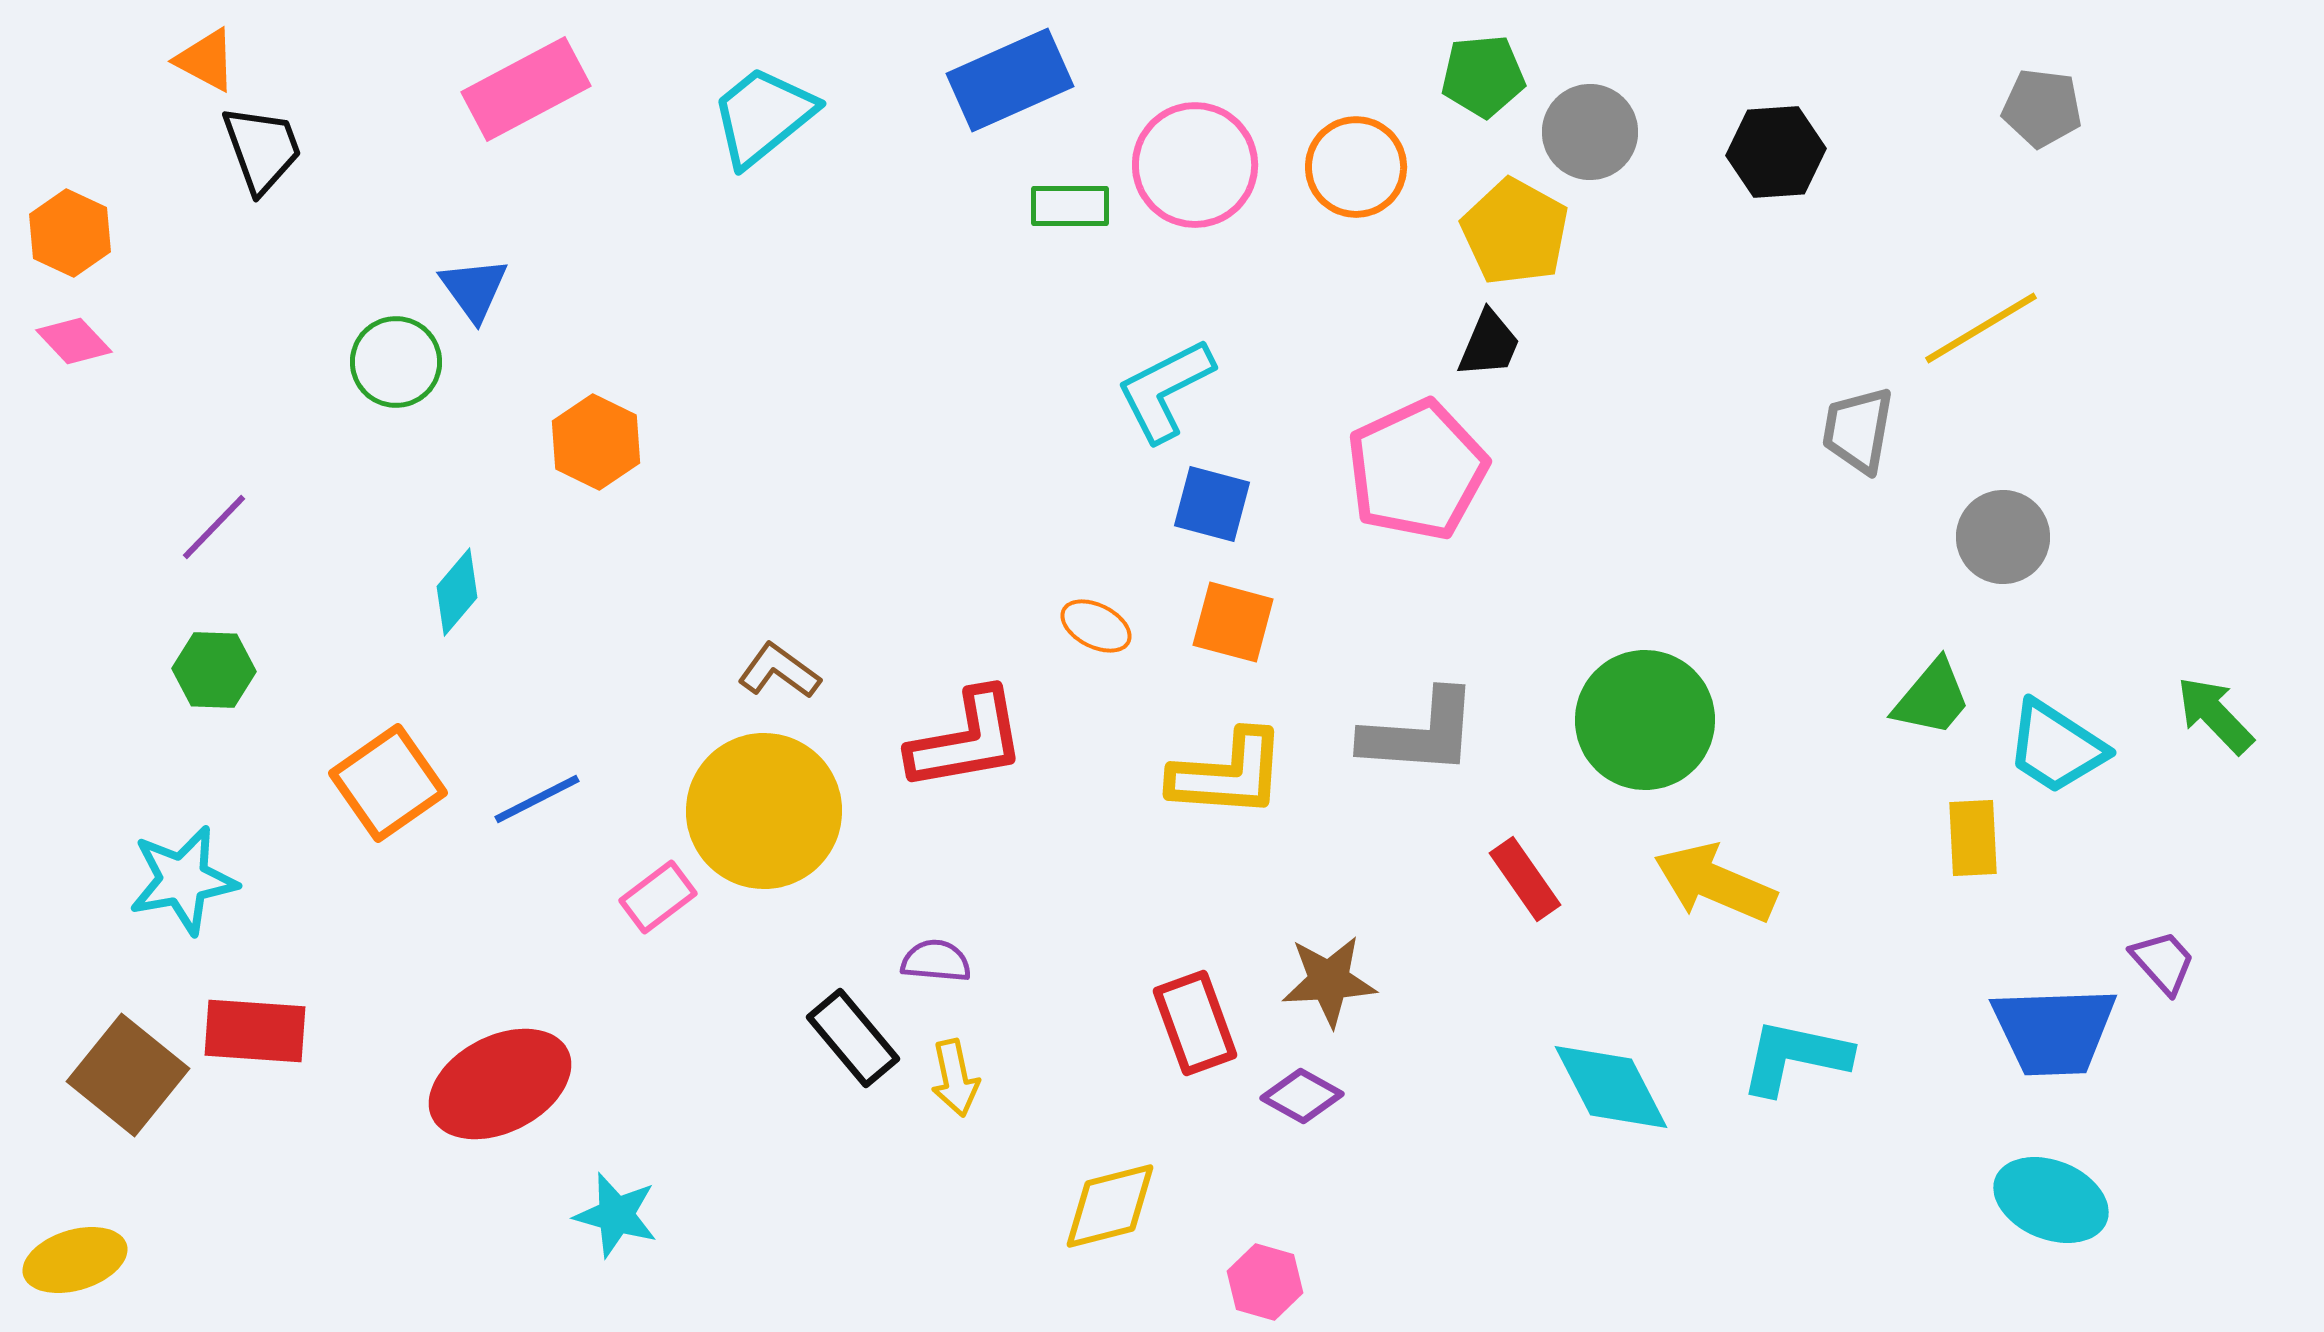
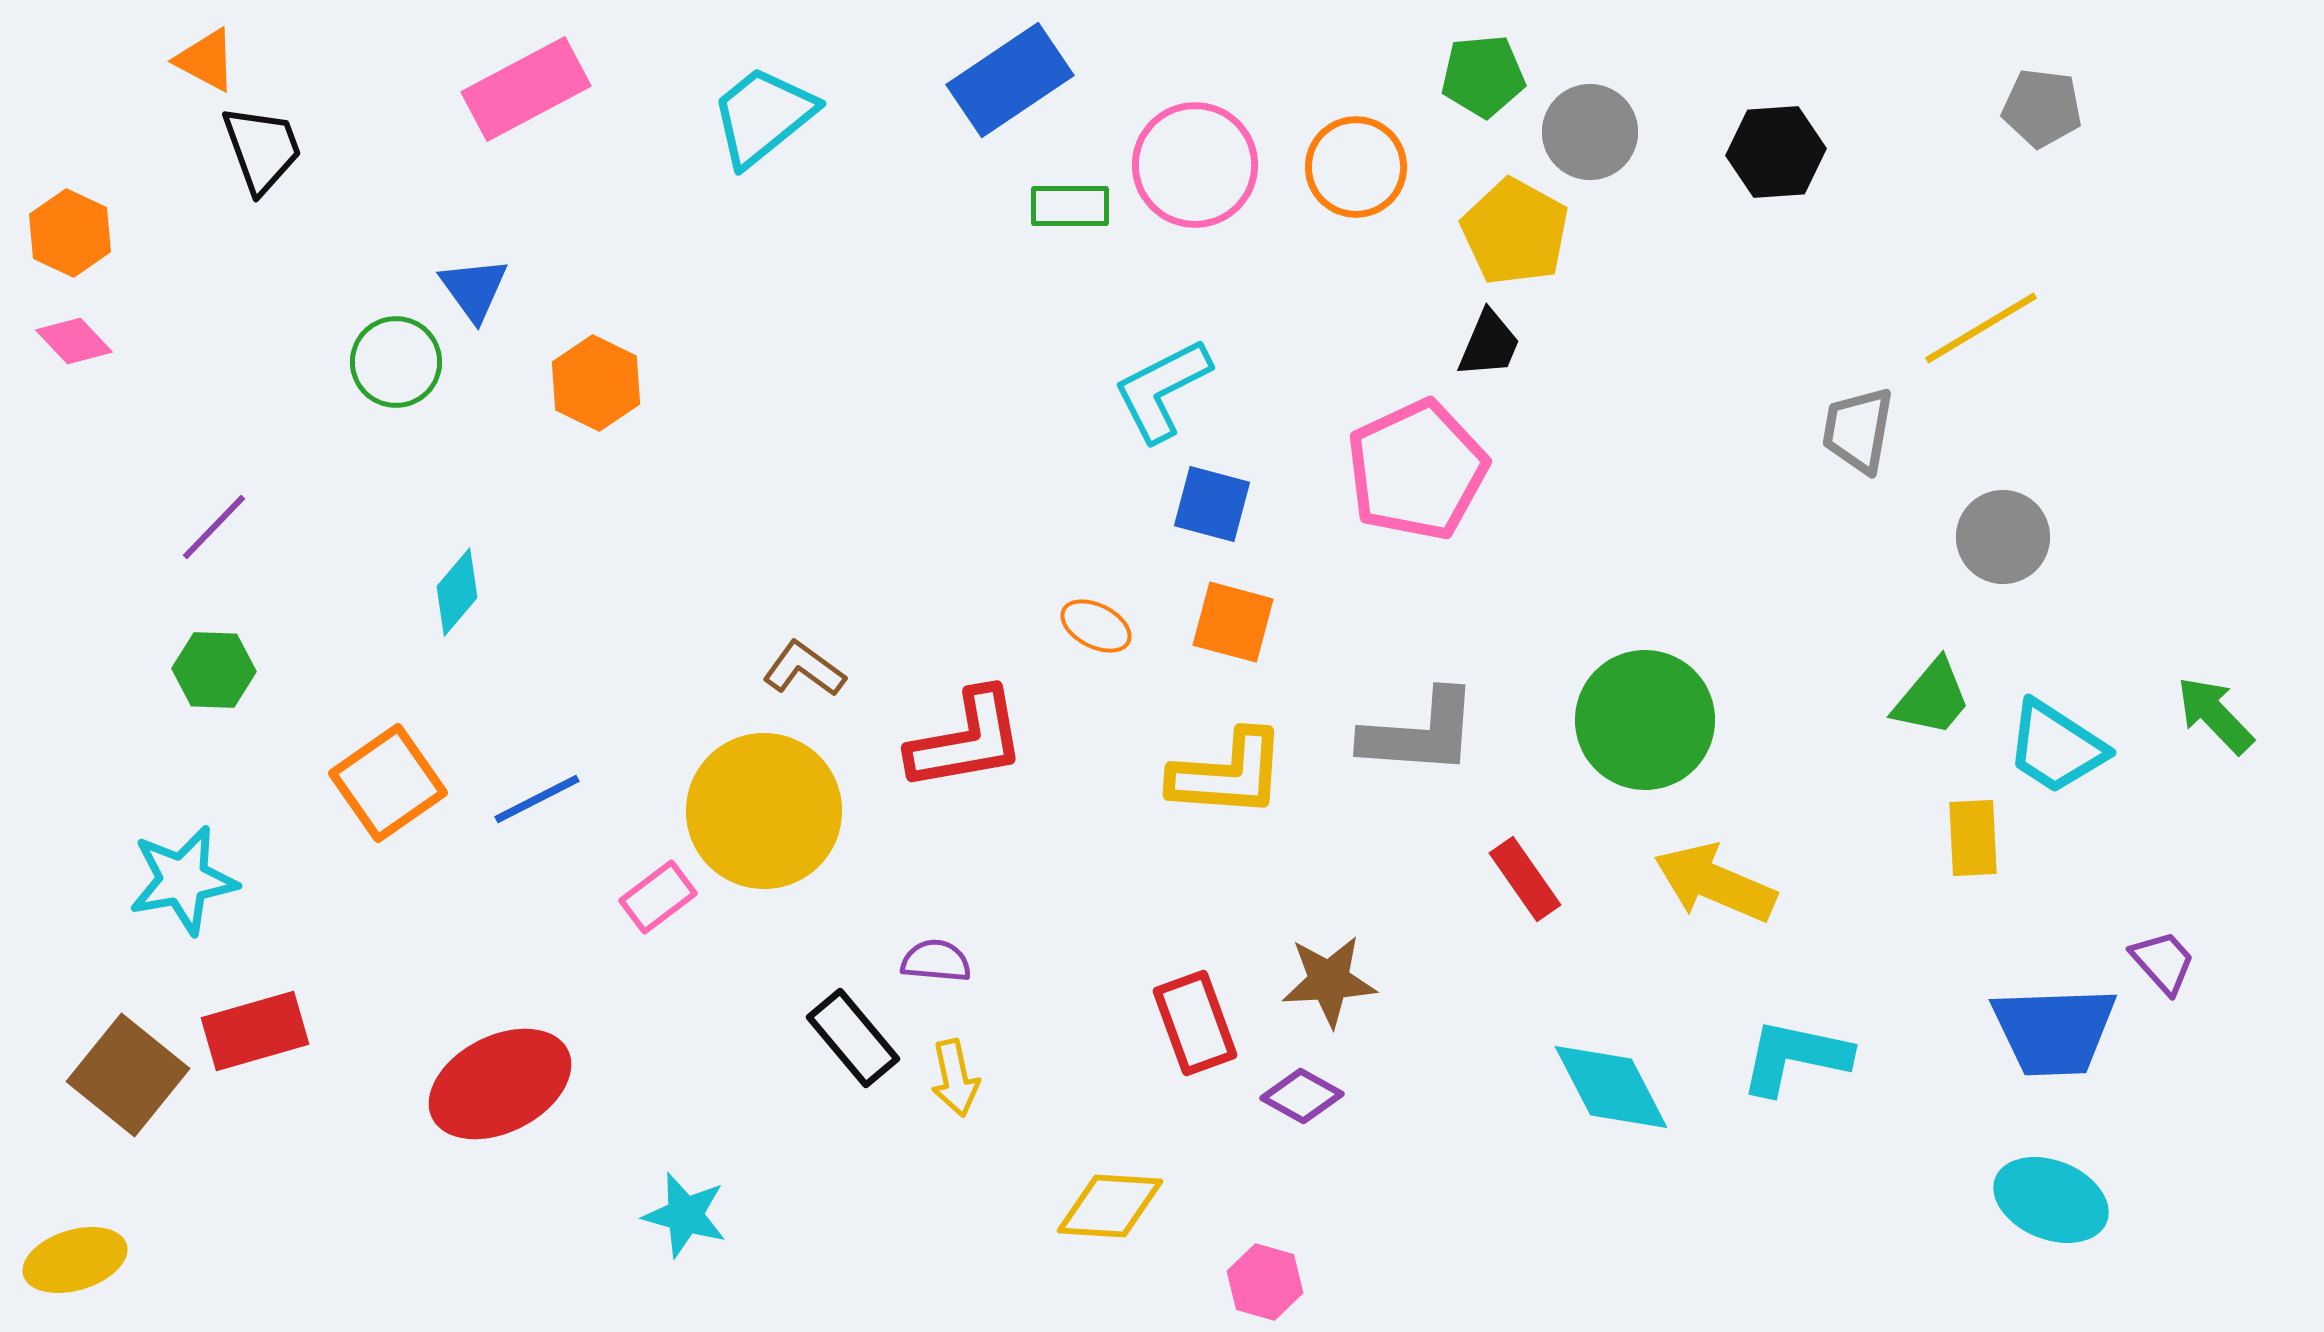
blue rectangle at (1010, 80): rotated 10 degrees counterclockwise
cyan L-shape at (1165, 390): moved 3 px left
orange hexagon at (596, 442): moved 59 px up
brown L-shape at (779, 671): moved 25 px right, 2 px up
red rectangle at (255, 1031): rotated 20 degrees counterclockwise
yellow diamond at (1110, 1206): rotated 18 degrees clockwise
cyan star at (616, 1215): moved 69 px right
